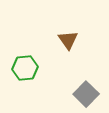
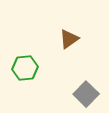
brown triangle: moved 1 px right, 1 px up; rotated 30 degrees clockwise
